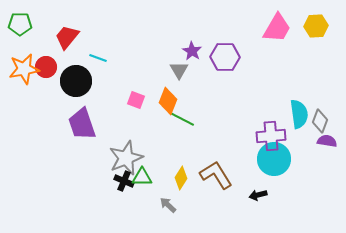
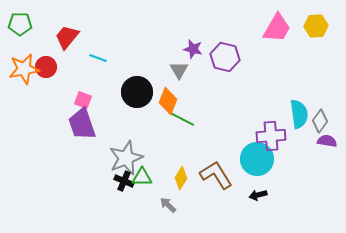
purple star: moved 1 px right, 2 px up; rotated 18 degrees counterclockwise
purple hexagon: rotated 12 degrees clockwise
black circle: moved 61 px right, 11 px down
pink square: moved 53 px left
gray diamond: rotated 15 degrees clockwise
cyan circle: moved 17 px left
